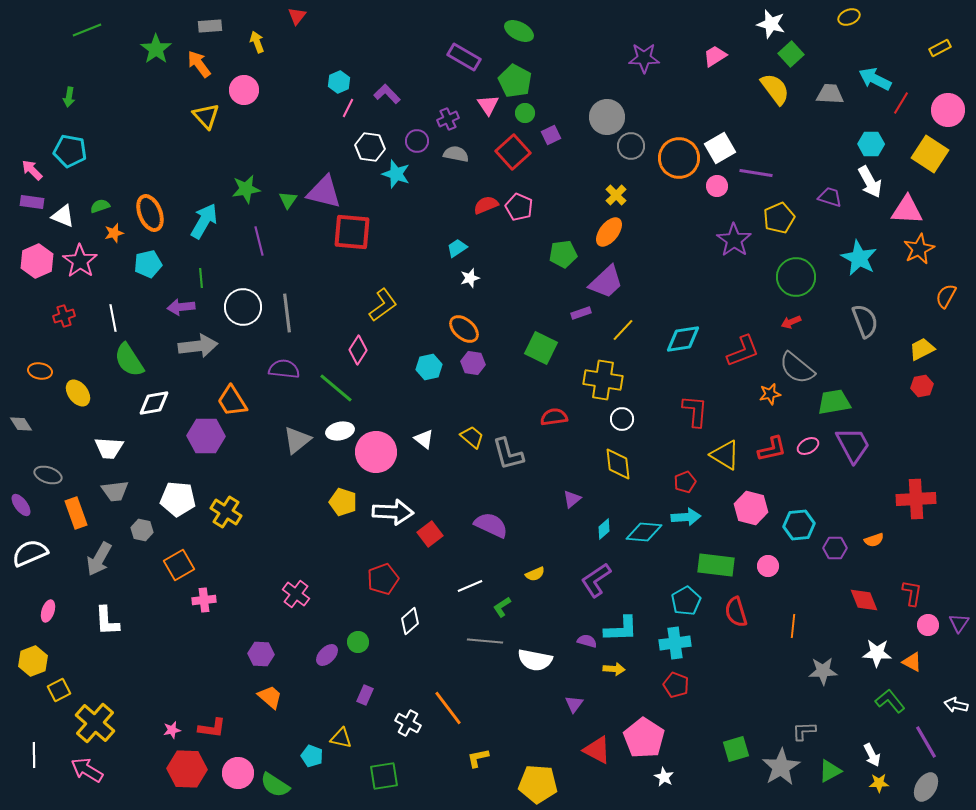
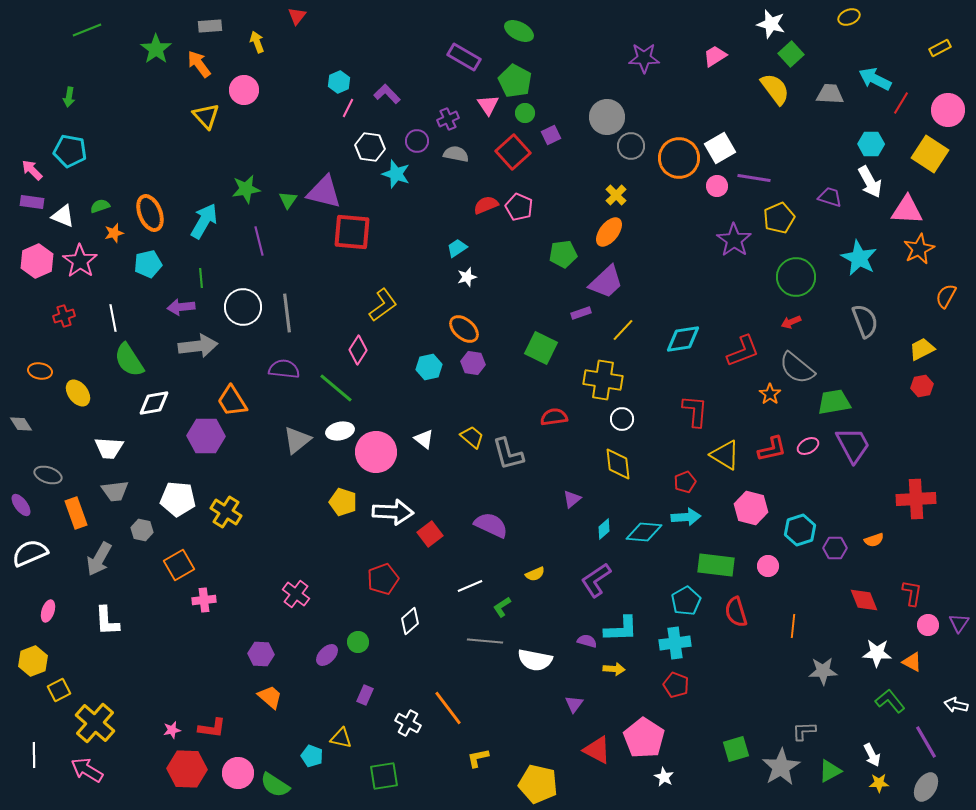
purple line at (756, 173): moved 2 px left, 5 px down
white star at (470, 278): moved 3 px left, 1 px up
orange star at (770, 394): rotated 25 degrees counterclockwise
cyan hexagon at (799, 525): moved 1 px right, 5 px down; rotated 12 degrees counterclockwise
yellow pentagon at (538, 784): rotated 9 degrees clockwise
